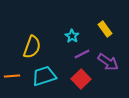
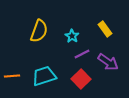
yellow semicircle: moved 7 px right, 16 px up
